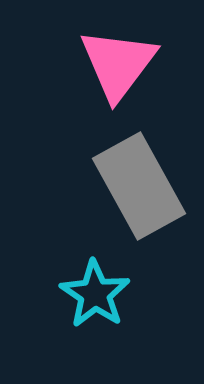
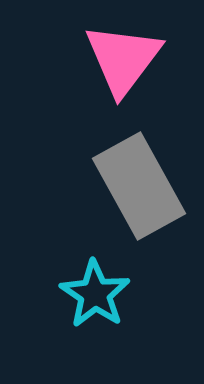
pink triangle: moved 5 px right, 5 px up
